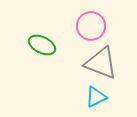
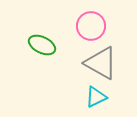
gray triangle: rotated 9 degrees clockwise
